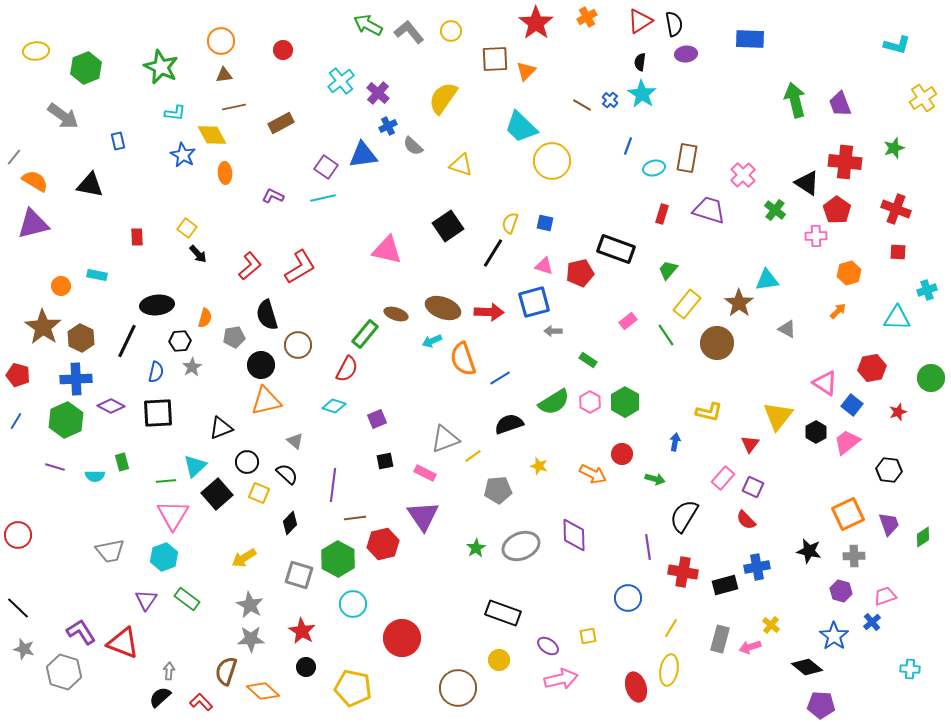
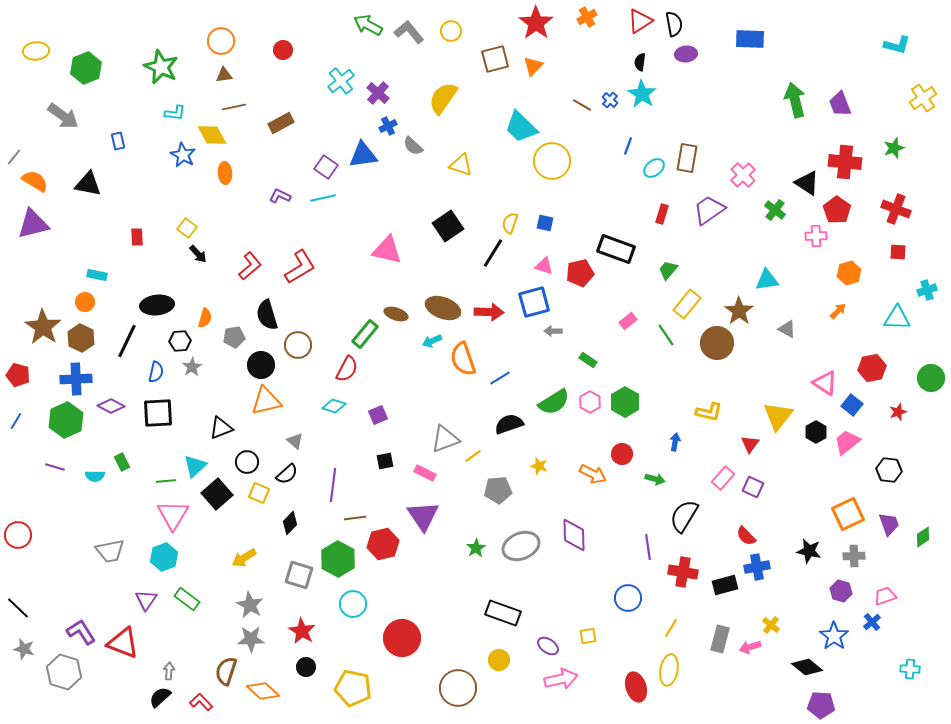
brown square at (495, 59): rotated 12 degrees counterclockwise
orange triangle at (526, 71): moved 7 px right, 5 px up
cyan ellipse at (654, 168): rotated 25 degrees counterclockwise
black triangle at (90, 185): moved 2 px left, 1 px up
purple L-shape at (273, 196): moved 7 px right
purple trapezoid at (709, 210): rotated 52 degrees counterclockwise
orange circle at (61, 286): moved 24 px right, 16 px down
brown star at (739, 303): moved 8 px down
purple square at (377, 419): moved 1 px right, 4 px up
green rectangle at (122, 462): rotated 12 degrees counterclockwise
black semicircle at (287, 474): rotated 95 degrees clockwise
red semicircle at (746, 520): moved 16 px down
